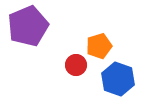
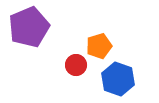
purple pentagon: moved 1 px right, 1 px down
